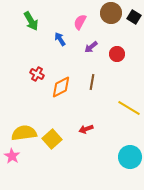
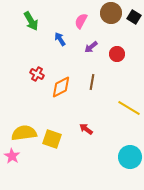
pink semicircle: moved 1 px right, 1 px up
red arrow: rotated 56 degrees clockwise
yellow square: rotated 30 degrees counterclockwise
